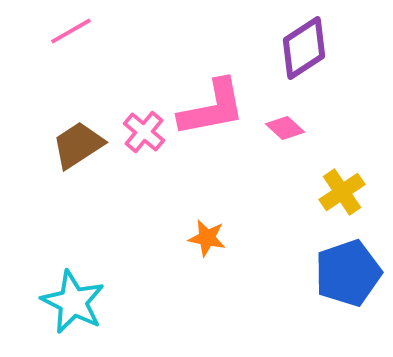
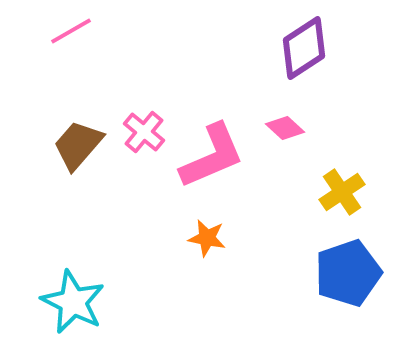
pink L-shape: moved 48 px down; rotated 12 degrees counterclockwise
brown trapezoid: rotated 16 degrees counterclockwise
